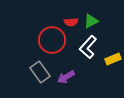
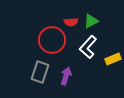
gray rectangle: rotated 55 degrees clockwise
purple arrow: moved 1 px up; rotated 138 degrees clockwise
